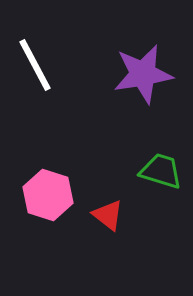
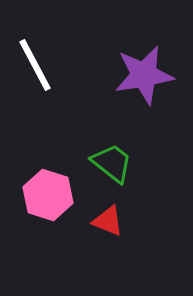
purple star: moved 1 px right, 1 px down
green trapezoid: moved 49 px left, 8 px up; rotated 21 degrees clockwise
red triangle: moved 6 px down; rotated 16 degrees counterclockwise
